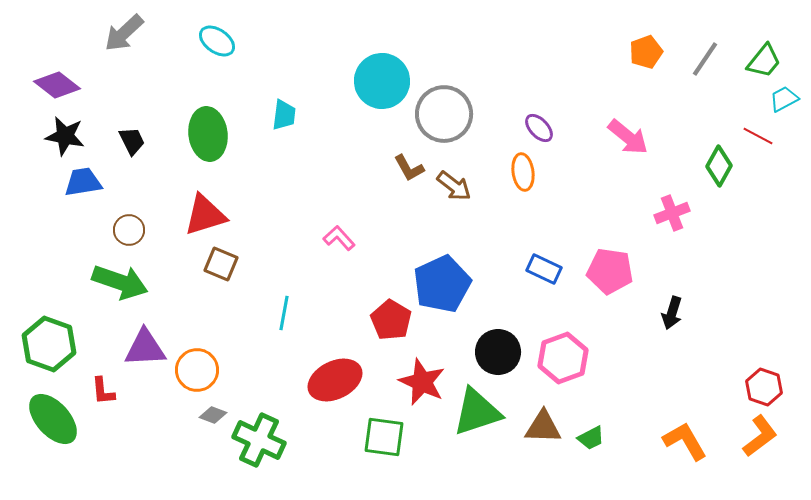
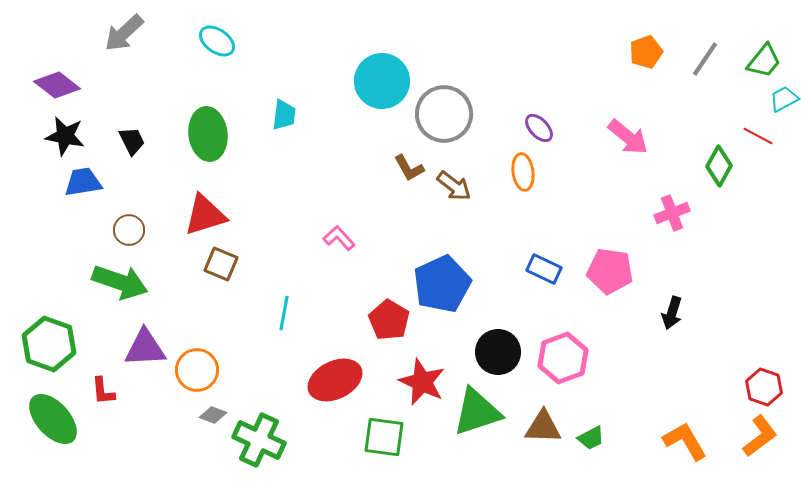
red pentagon at (391, 320): moved 2 px left
